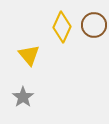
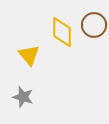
yellow diamond: moved 5 px down; rotated 24 degrees counterclockwise
gray star: rotated 20 degrees counterclockwise
